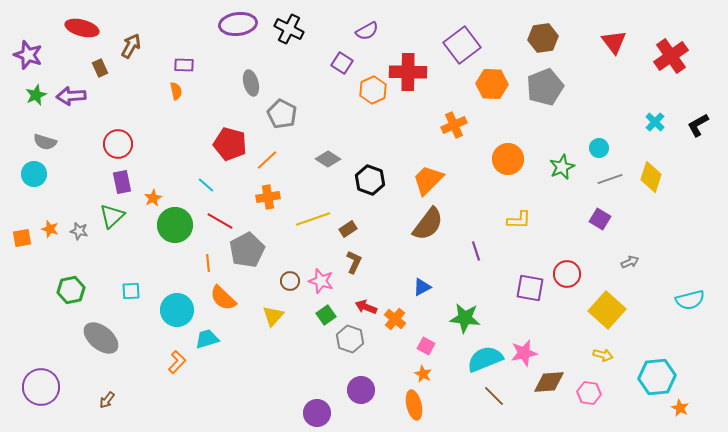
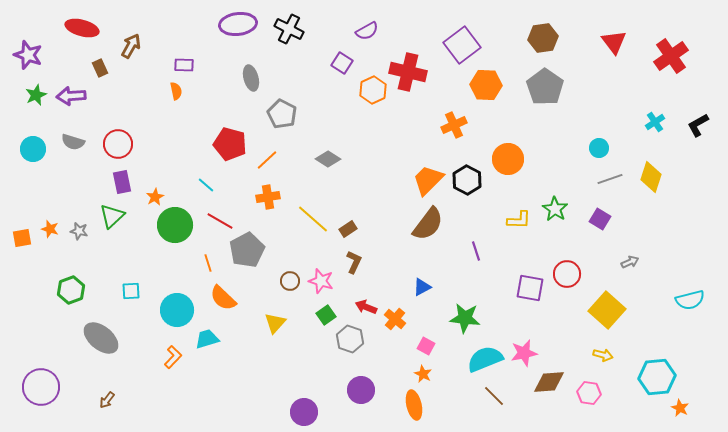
red cross at (408, 72): rotated 12 degrees clockwise
gray ellipse at (251, 83): moved 5 px up
orange hexagon at (492, 84): moved 6 px left, 1 px down
gray pentagon at (545, 87): rotated 15 degrees counterclockwise
cyan cross at (655, 122): rotated 12 degrees clockwise
gray semicircle at (45, 142): moved 28 px right
green star at (562, 167): moved 7 px left, 42 px down; rotated 15 degrees counterclockwise
cyan circle at (34, 174): moved 1 px left, 25 px up
black hexagon at (370, 180): moved 97 px right; rotated 8 degrees clockwise
orange star at (153, 198): moved 2 px right, 1 px up
yellow line at (313, 219): rotated 60 degrees clockwise
orange line at (208, 263): rotated 12 degrees counterclockwise
green hexagon at (71, 290): rotated 8 degrees counterclockwise
yellow triangle at (273, 316): moved 2 px right, 7 px down
orange L-shape at (177, 362): moved 4 px left, 5 px up
purple circle at (317, 413): moved 13 px left, 1 px up
